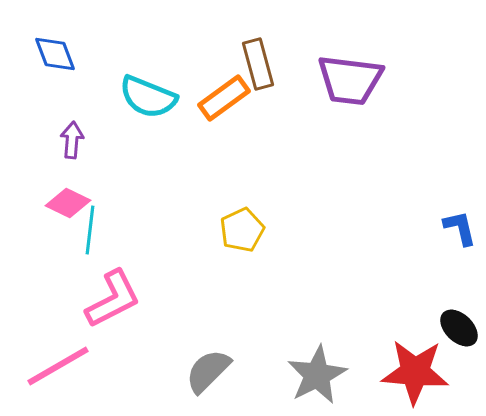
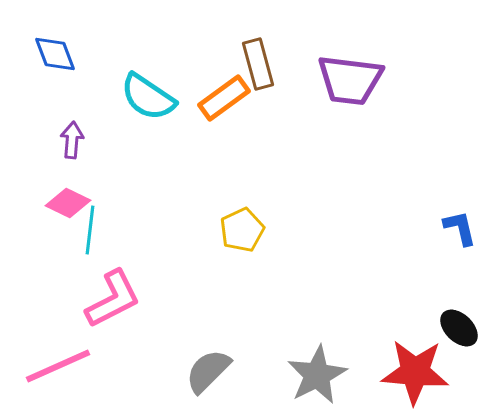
cyan semicircle: rotated 12 degrees clockwise
pink line: rotated 6 degrees clockwise
